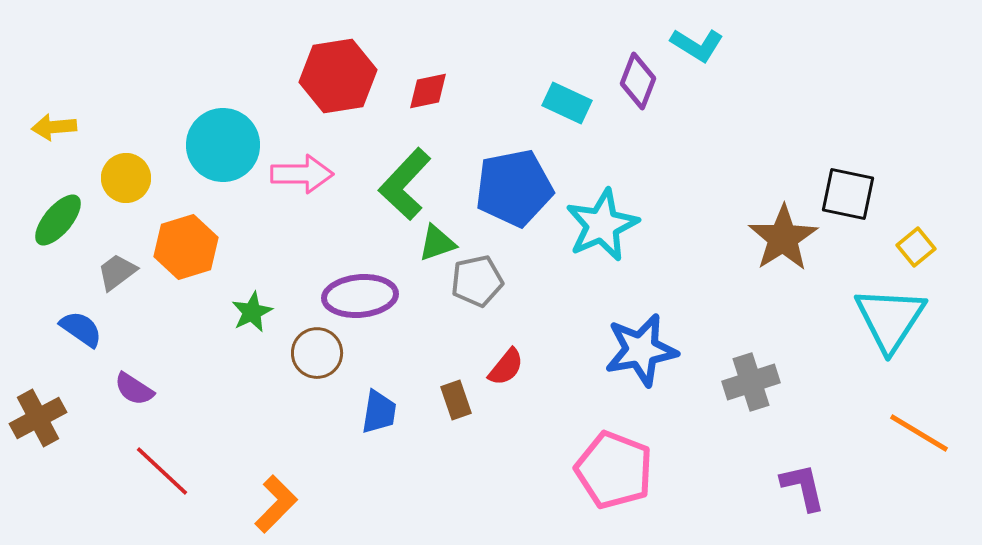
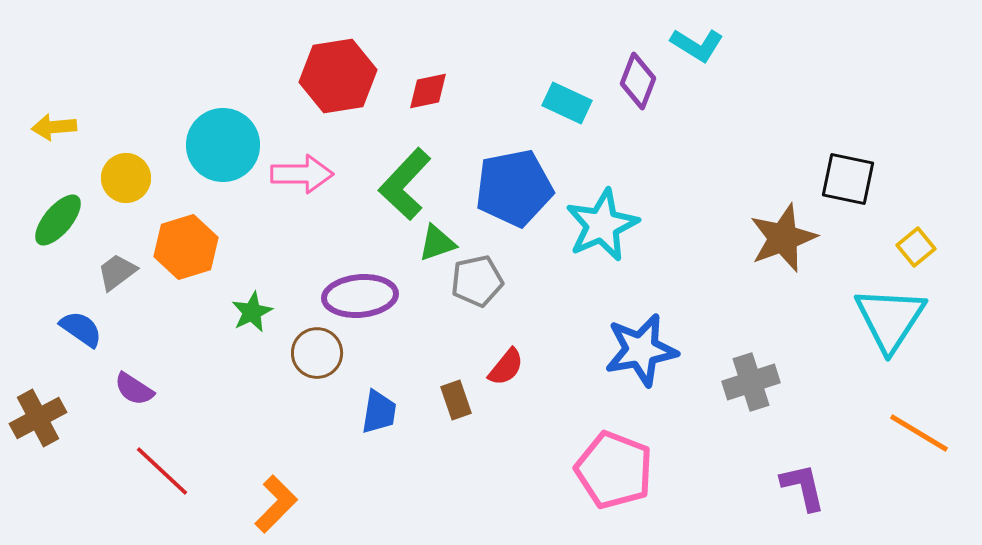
black square: moved 15 px up
brown star: rotated 12 degrees clockwise
